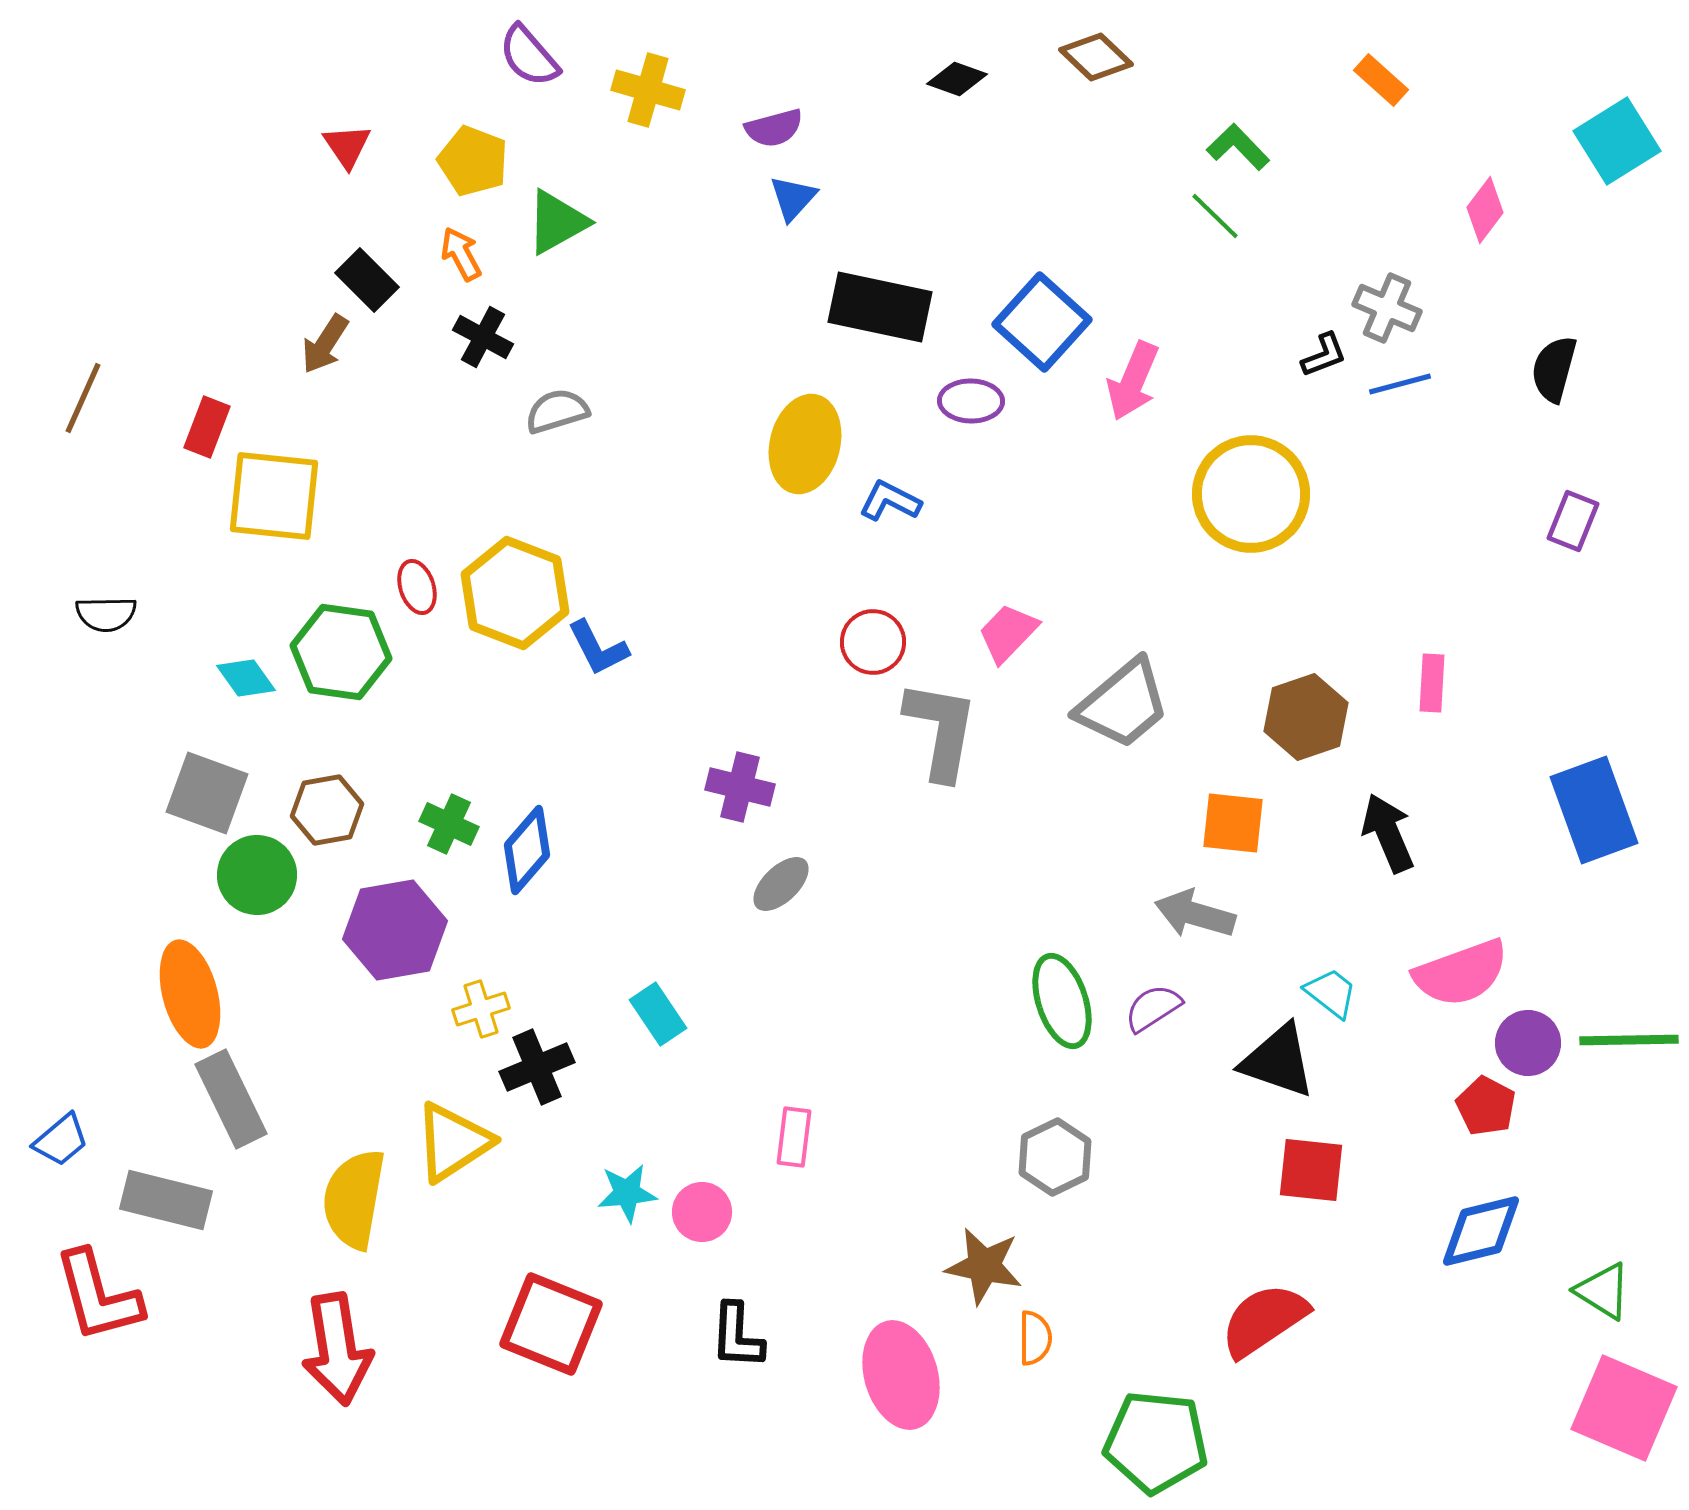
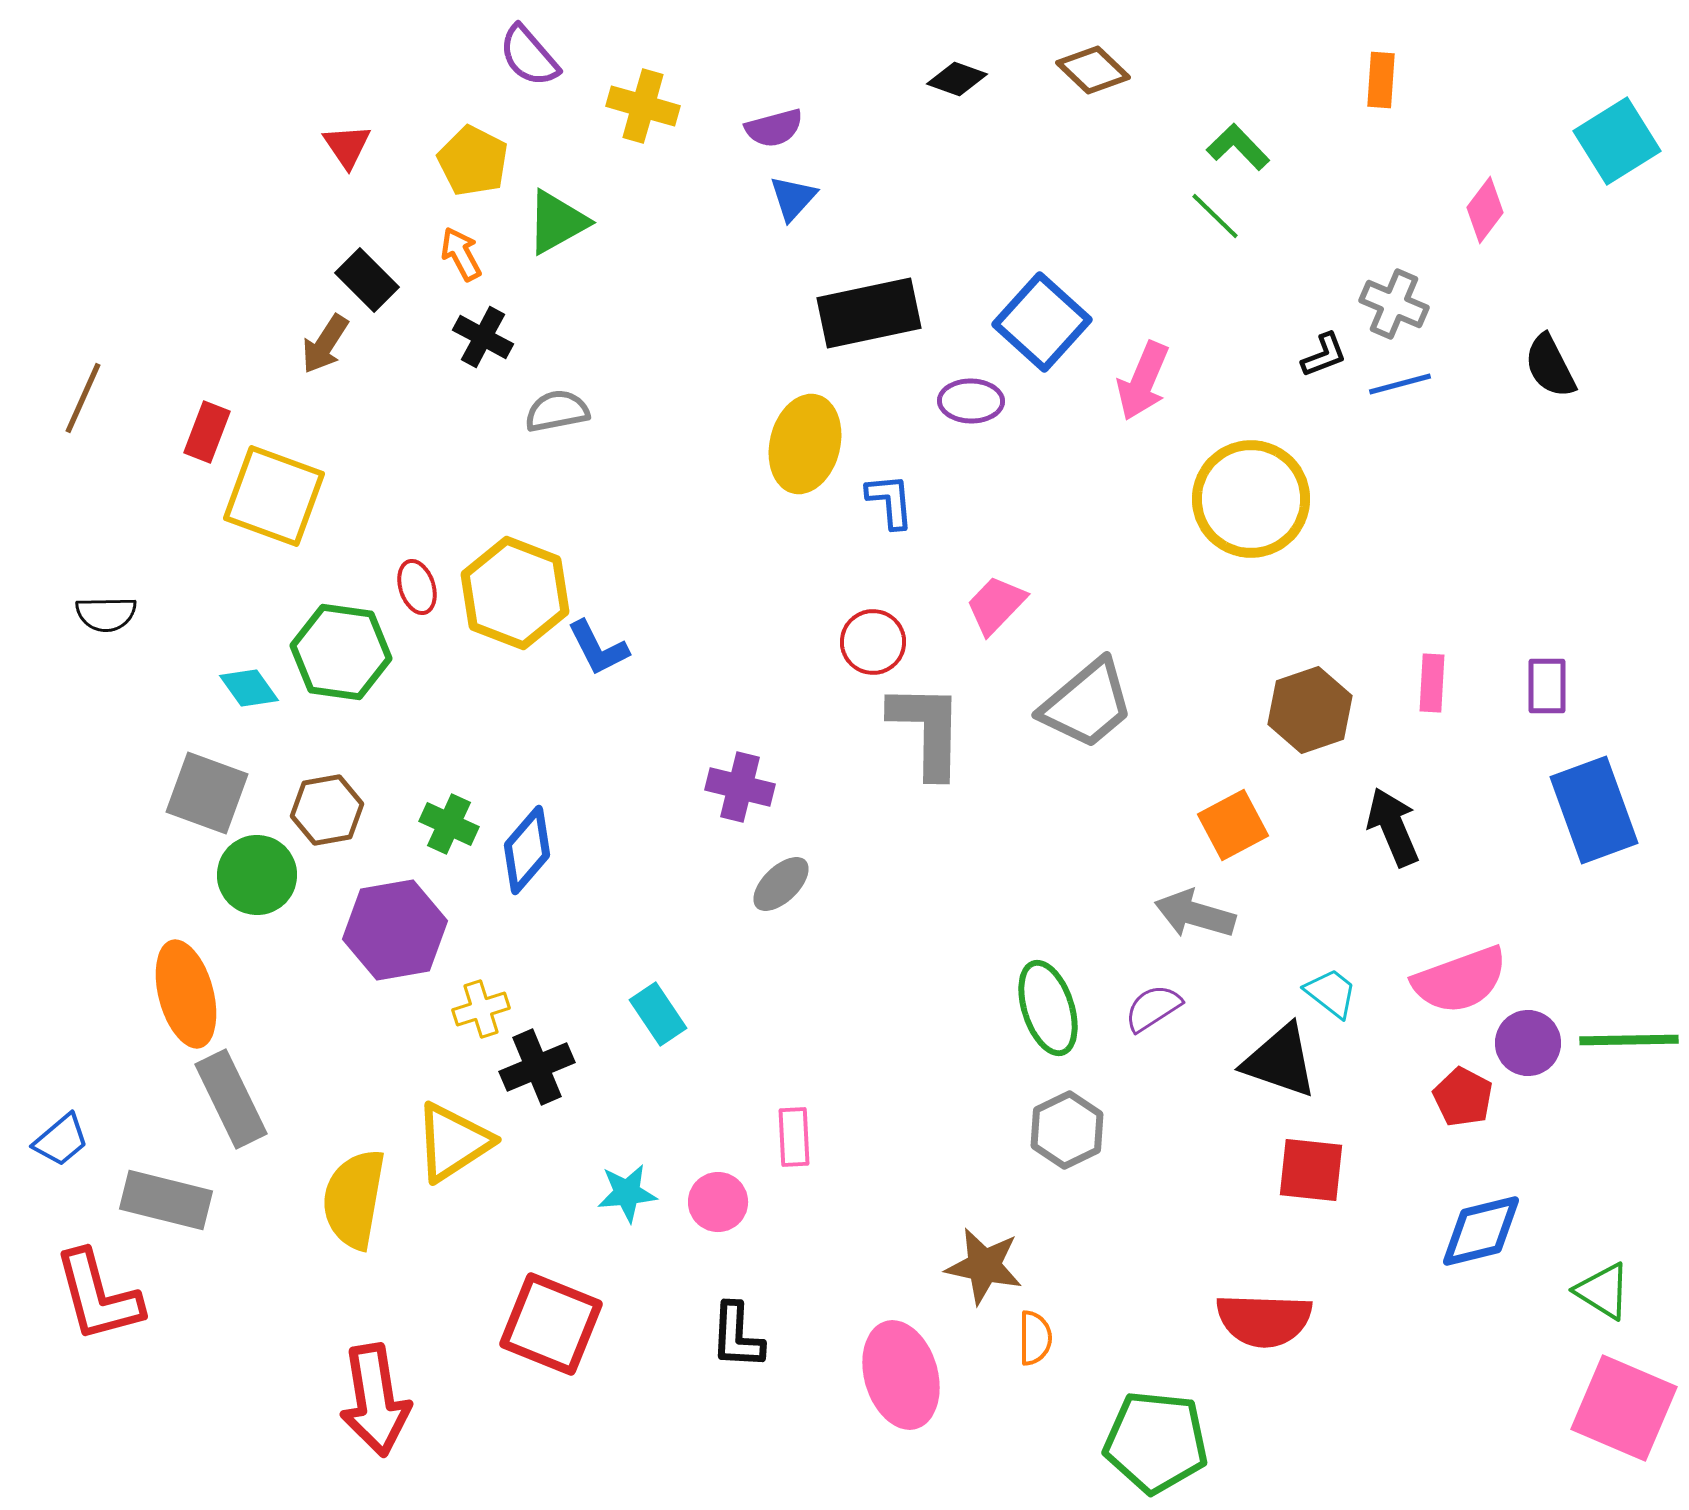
brown diamond at (1096, 57): moved 3 px left, 13 px down
orange rectangle at (1381, 80): rotated 52 degrees clockwise
yellow cross at (648, 90): moved 5 px left, 16 px down
yellow pentagon at (473, 161): rotated 6 degrees clockwise
black rectangle at (880, 307): moved 11 px left, 6 px down; rotated 24 degrees counterclockwise
gray cross at (1387, 308): moved 7 px right, 4 px up
black semicircle at (1554, 369): moved 4 px left, 3 px up; rotated 42 degrees counterclockwise
pink arrow at (1133, 381): moved 10 px right
gray semicircle at (557, 411): rotated 6 degrees clockwise
red rectangle at (207, 427): moved 5 px down
yellow circle at (1251, 494): moved 5 px down
yellow square at (274, 496): rotated 14 degrees clockwise
blue L-shape at (890, 501): rotated 58 degrees clockwise
purple rectangle at (1573, 521): moved 26 px left, 165 px down; rotated 22 degrees counterclockwise
pink trapezoid at (1008, 633): moved 12 px left, 28 px up
cyan diamond at (246, 678): moved 3 px right, 10 px down
gray trapezoid at (1123, 704): moved 36 px left
brown hexagon at (1306, 717): moved 4 px right, 7 px up
gray L-shape at (941, 730): moved 14 px left; rotated 9 degrees counterclockwise
orange square at (1233, 823): moved 2 px down; rotated 34 degrees counterclockwise
black arrow at (1388, 833): moved 5 px right, 6 px up
pink semicircle at (1461, 973): moved 1 px left, 7 px down
orange ellipse at (190, 994): moved 4 px left
green ellipse at (1062, 1001): moved 14 px left, 7 px down
black triangle at (1278, 1061): moved 2 px right
red pentagon at (1486, 1106): moved 23 px left, 9 px up
pink rectangle at (794, 1137): rotated 10 degrees counterclockwise
gray hexagon at (1055, 1157): moved 12 px right, 27 px up
pink circle at (702, 1212): moved 16 px right, 10 px up
red semicircle at (1264, 1320): rotated 144 degrees counterclockwise
red arrow at (337, 1349): moved 38 px right, 51 px down
